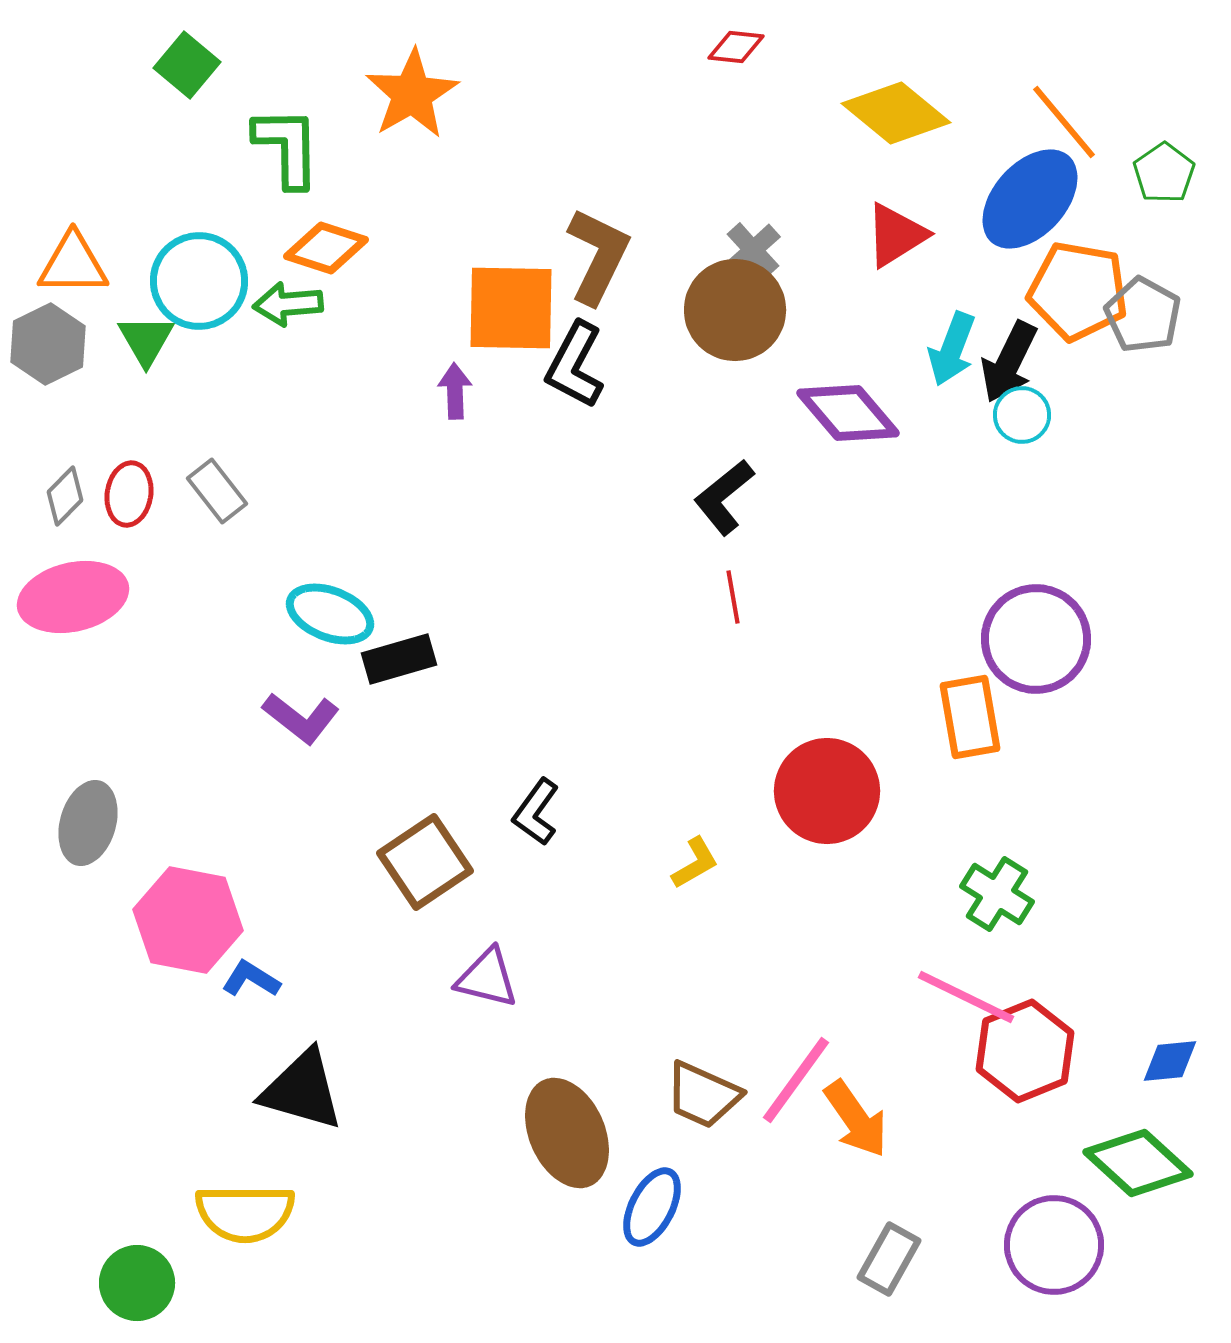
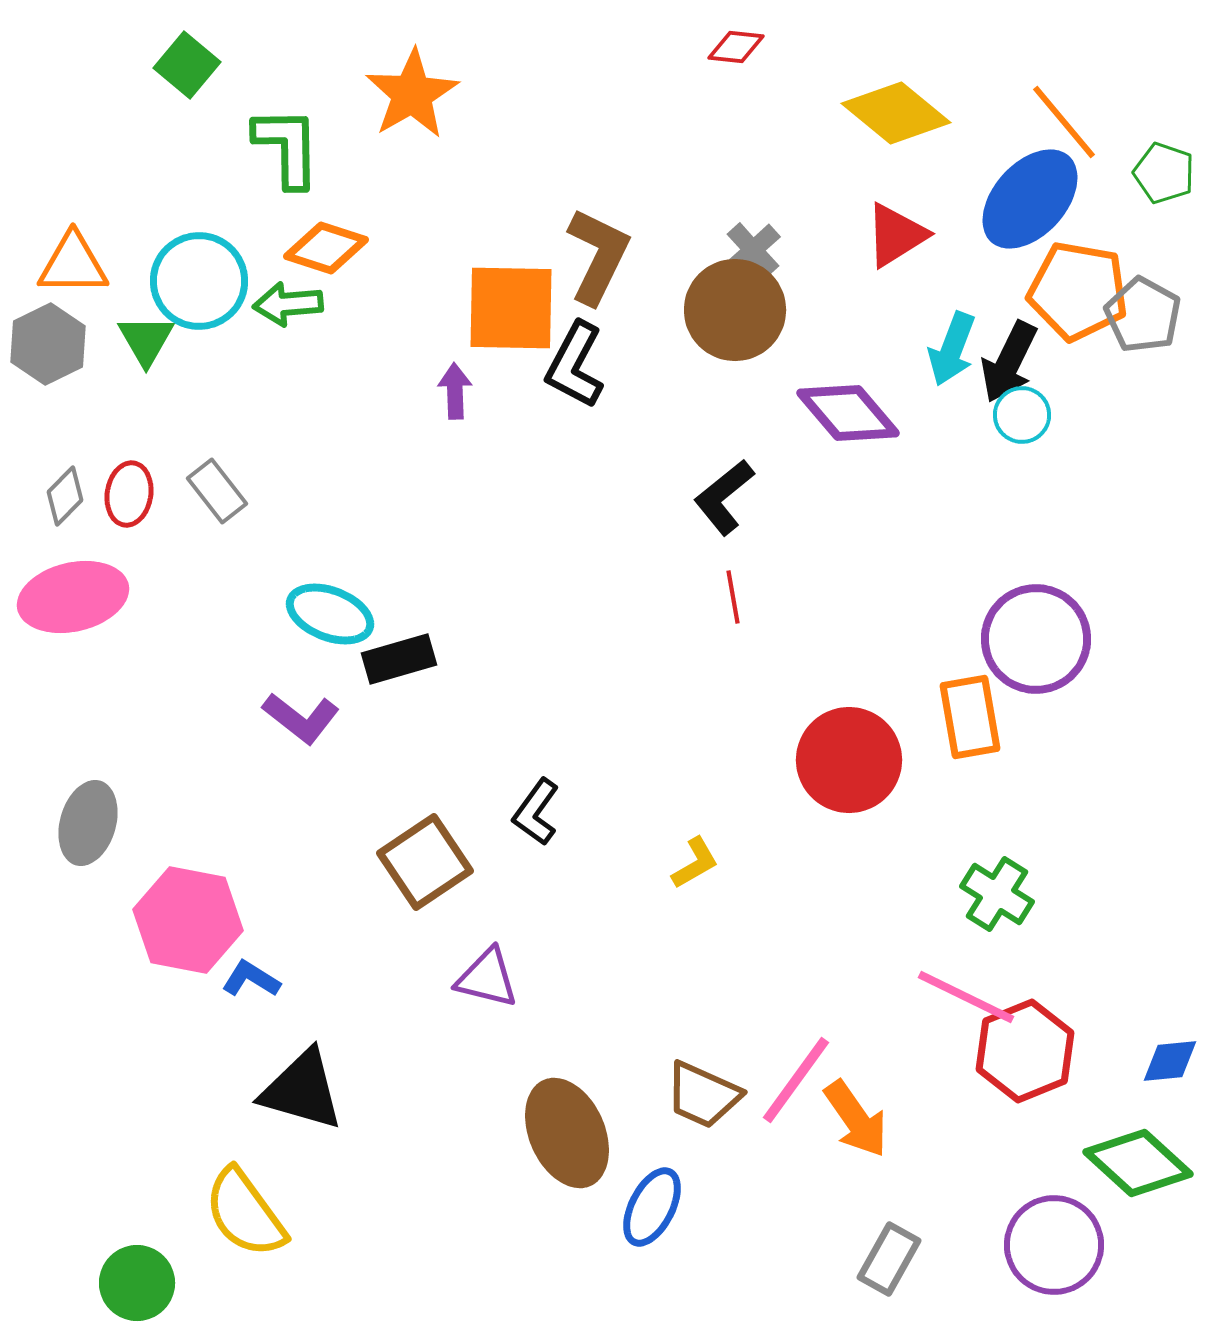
green pentagon at (1164, 173): rotated 18 degrees counterclockwise
red circle at (827, 791): moved 22 px right, 31 px up
yellow semicircle at (245, 1213): rotated 54 degrees clockwise
